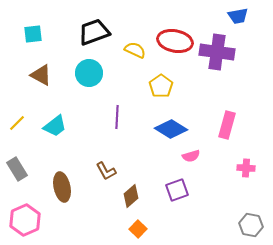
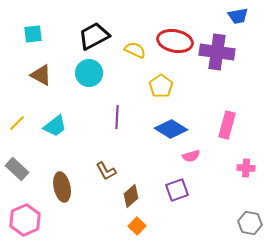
black trapezoid: moved 4 px down; rotated 8 degrees counterclockwise
gray rectangle: rotated 15 degrees counterclockwise
gray hexagon: moved 1 px left, 2 px up
orange square: moved 1 px left, 3 px up
